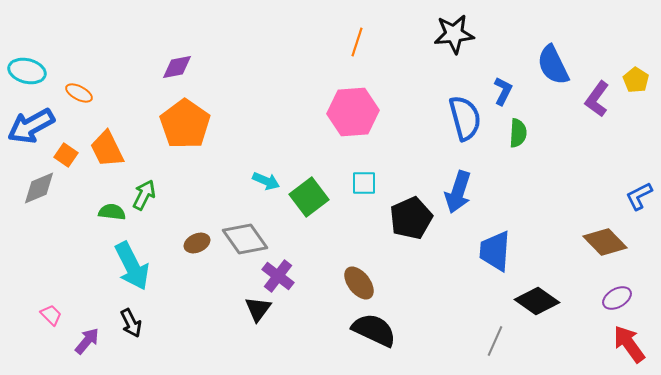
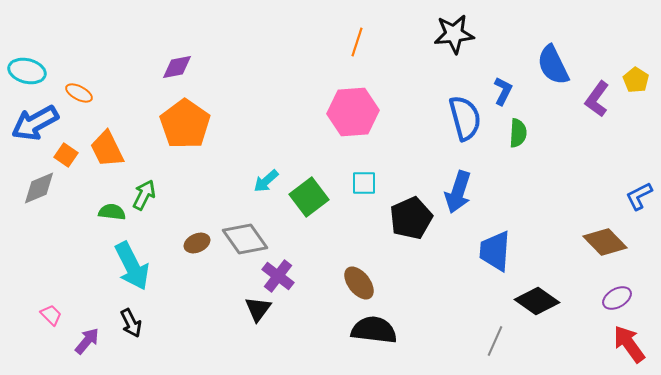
blue arrow at (31, 126): moved 4 px right, 3 px up
cyan arrow at (266, 181): rotated 116 degrees clockwise
black semicircle at (374, 330): rotated 18 degrees counterclockwise
